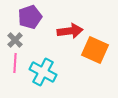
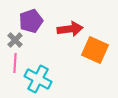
purple pentagon: moved 1 px right, 4 px down
red arrow: moved 2 px up
cyan cross: moved 5 px left, 7 px down
